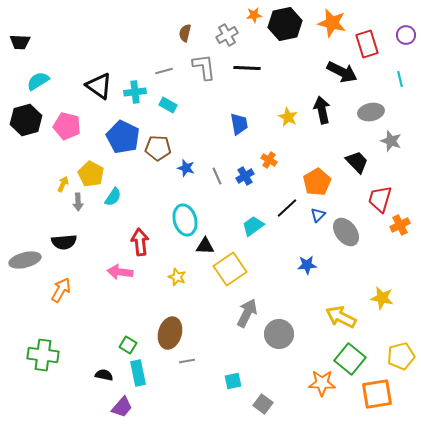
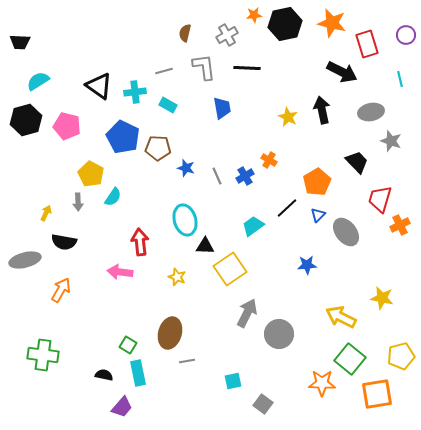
blue trapezoid at (239, 124): moved 17 px left, 16 px up
yellow arrow at (63, 184): moved 17 px left, 29 px down
black semicircle at (64, 242): rotated 15 degrees clockwise
